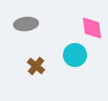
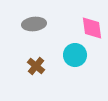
gray ellipse: moved 8 px right
